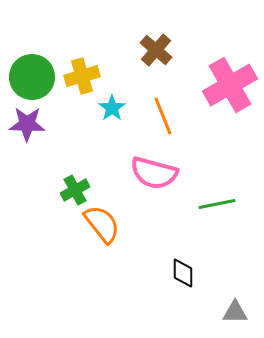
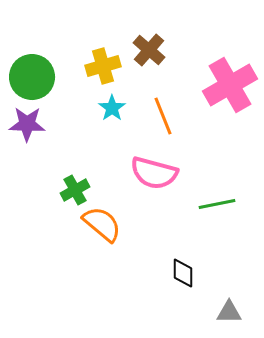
brown cross: moved 7 px left
yellow cross: moved 21 px right, 10 px up
orange semicircle: rotated 12 degrees counterclockwise
gray triangle: moved 6 px left
